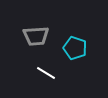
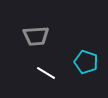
cyan pentagon: moved 11 px right, 14 px down
